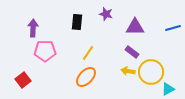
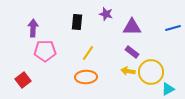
purple triangle: moved 3 px left
orange ellipse: rotated 45 degrees clockwise
